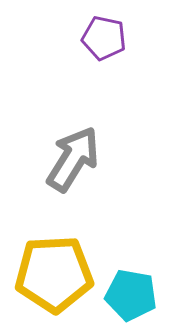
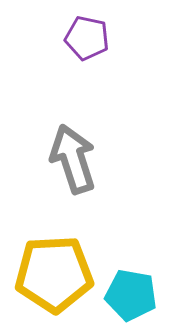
purple pentagon: moved 17 px left
gray arrow: rotated 50 degrees counterclockwise
